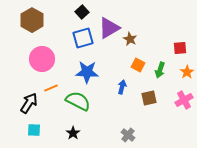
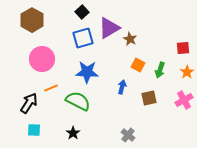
red square: moved 3 px right
